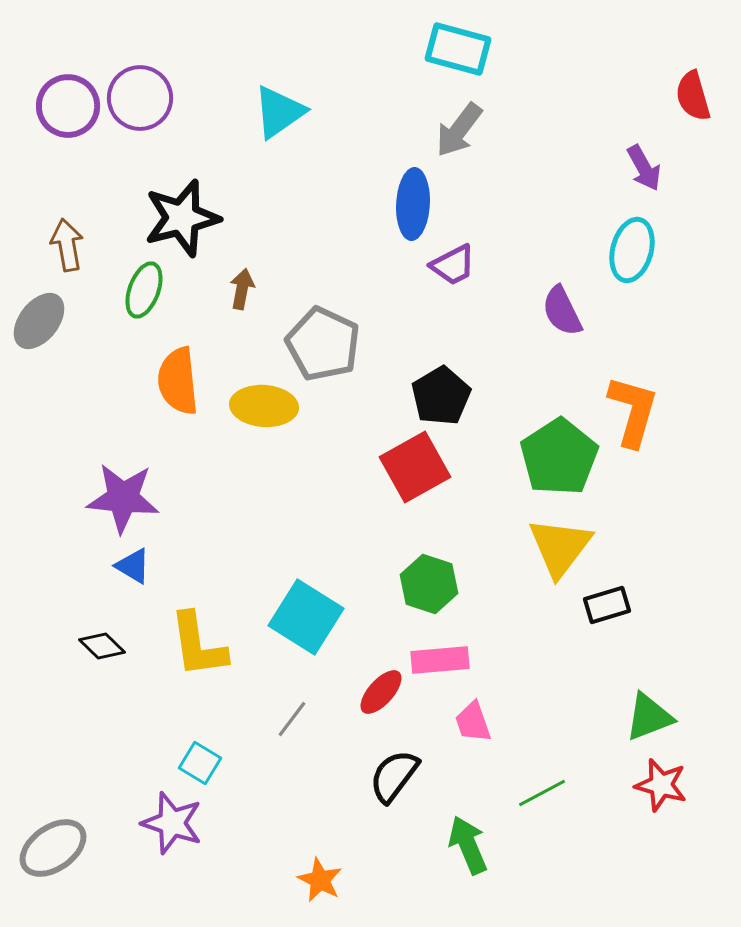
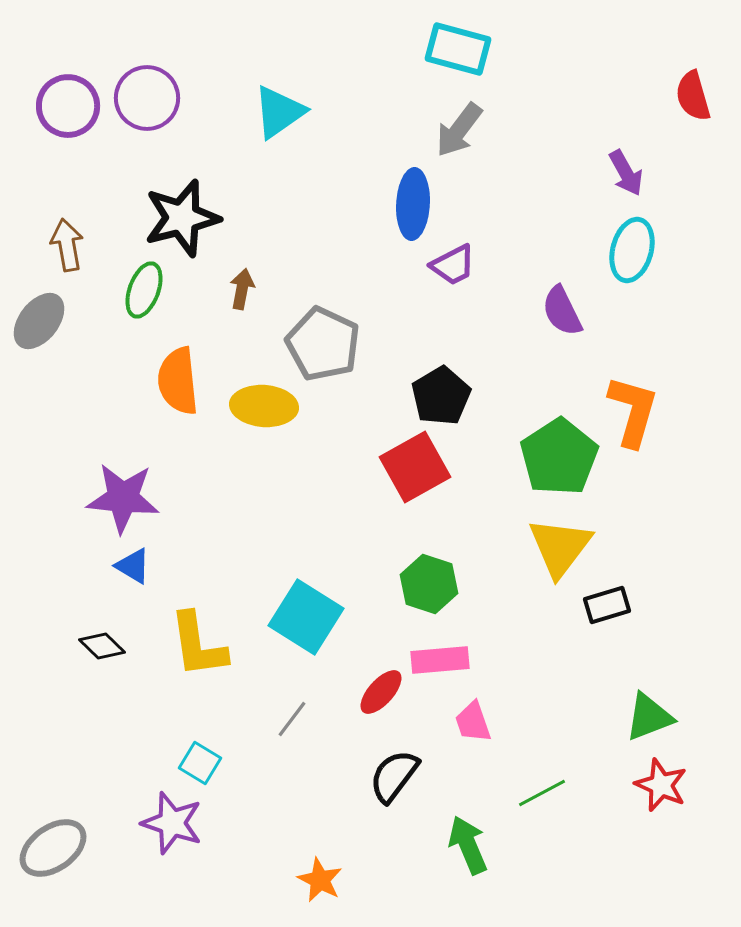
purple circle at (140, 98): moved 7 px right
purple arrow at (644, 168): moved 18 px left, 5 px down
red star at (661, 785): rotated 8 degrees clockwise
